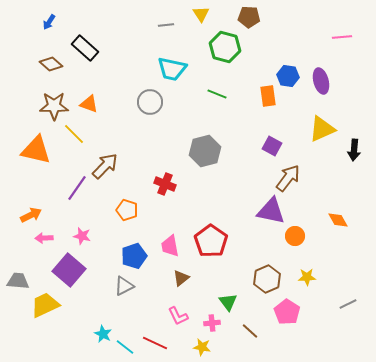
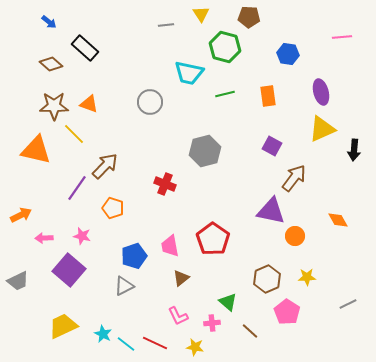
blue arrow at (49, 22): rotated 84 degrees counterclockwise
cyan trapezoid at (172, 69): moved 17 px right, 4 px down
blue hexagon at (288, 76): moved 22 px up
purple ellipse at (321, 81): moved 11 px down
green line at (217, 94): moved 8 px right; rotated 36 degrees counterclockwise
brown arrow at (288, 178): moved 6 px right
orange pentagon at (127, 210): moved 14 px left, 2 px up
orange arrow at (31, 215): moved 10 px left
red pentagon at (211, 241): moved 2 px right, 2 px up
gray trapezoid at (18, 281): rotated 150 degrees clockwise
green triangle at (228, 302): rotated 12 degrees counterclockwise
yellow trapezoid at (45, 305): moved 18 px right, 21 px down
cyan line at (125, 347): moved 1 px right, 3 px up
yellow star at (202, 347): moved 7 px left
